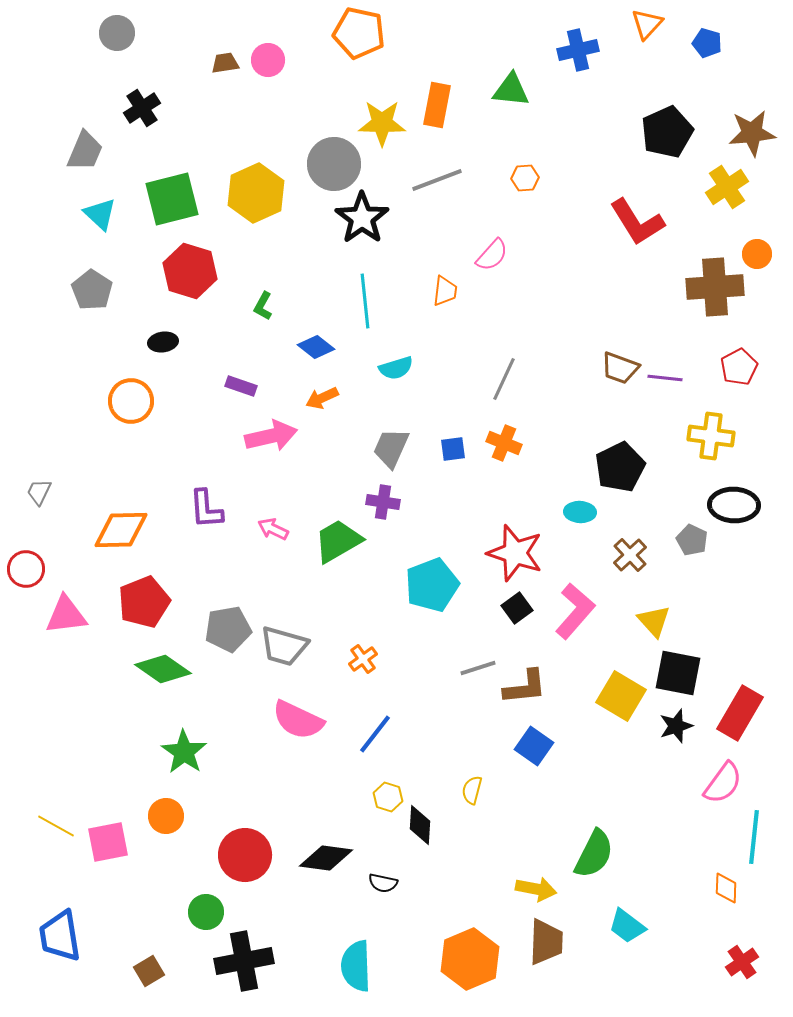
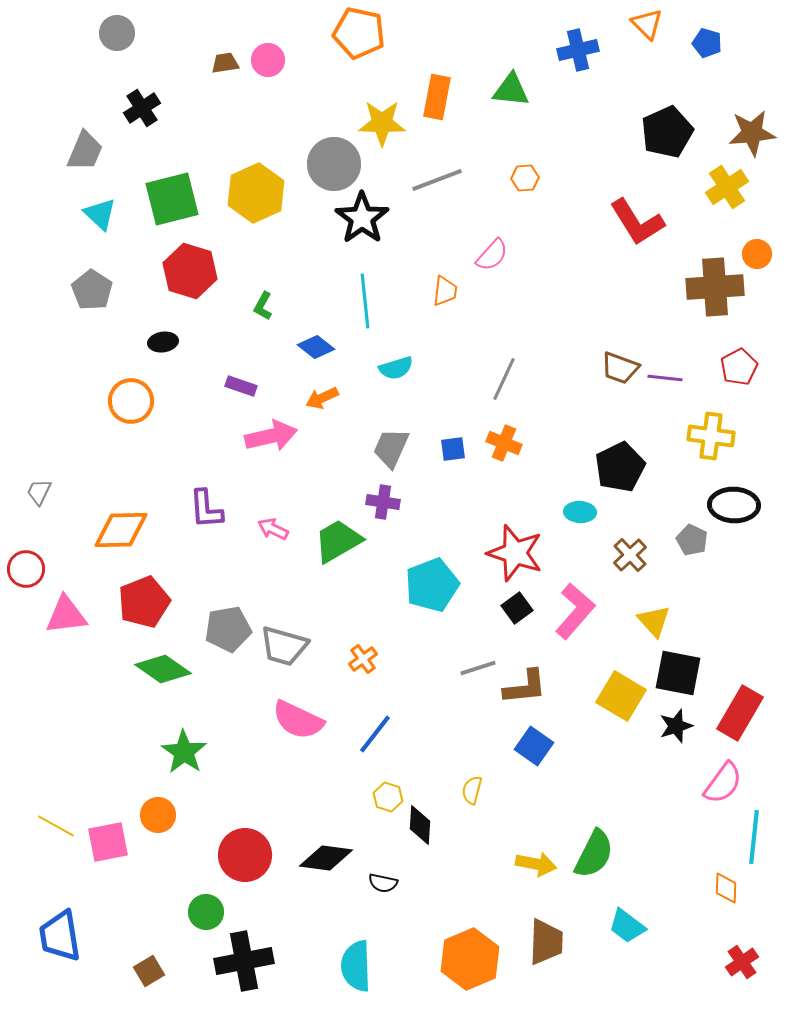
orange triangle at (647, 24): rotated 28 degrees counterclockwise
orange rectangle at (437, 105): moved 8 px up
orange circle at (166, 816): moved 8 px left, 1 px up
yellow arrow at (536, 889): moved 25 px up
